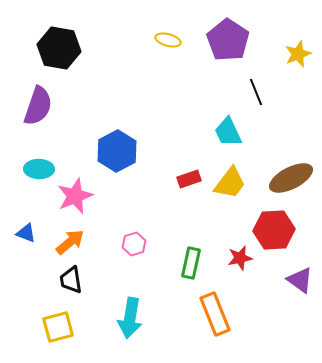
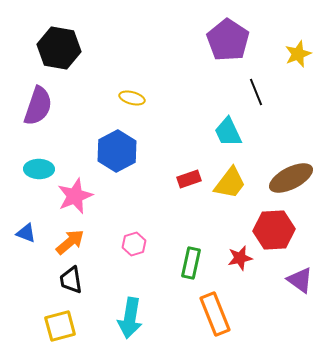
yellow ellipse: moved 36 px left, 58 px down
yellow square: moved 2 px right, 1 px up
